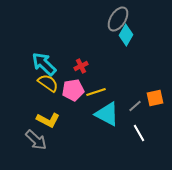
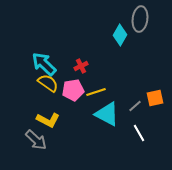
gray ellipse: moved 22 px right; rotated 25 degrees counterclockwise
cyan diamond: moved 6 px left
